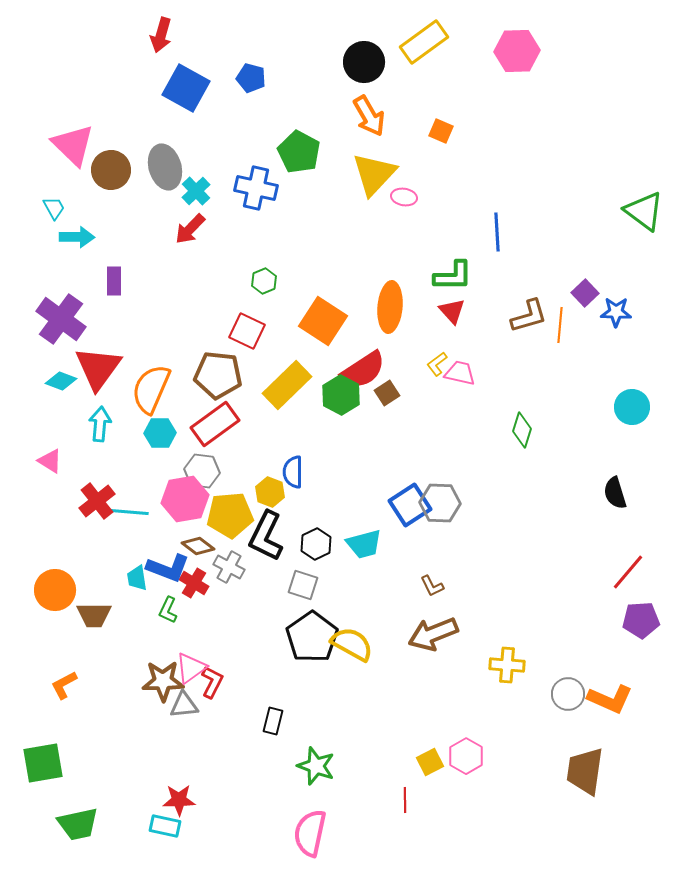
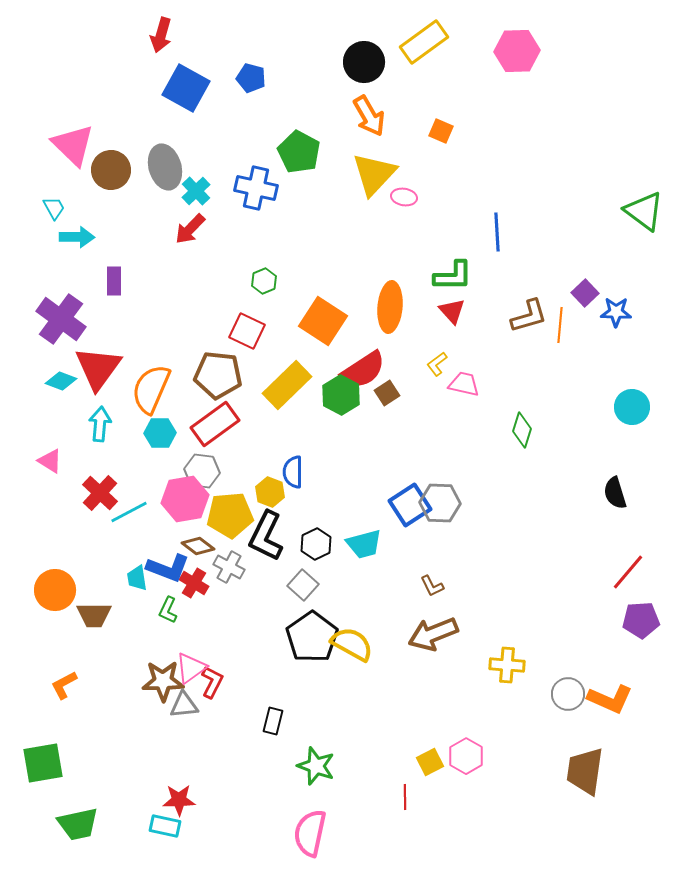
pink trapezoid at (460, 373): moved 4 px right, 11 px down
red cross at (97, 501): moved 3 px right, 8 px up; rotated 9 degrees counterclockwise
cyan line at (129, 512): rotated 33 degrees counterclockwise
gray square at (303, 585): rotated 24 degrees clockwise
red line at (405, 800): moved 3 px up
